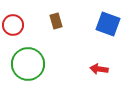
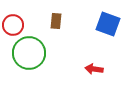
brown rectangle: rotated 21 degrees clockwise
green circle: moved 1 px right, 11 px up
red arrow: moved 5 px left
